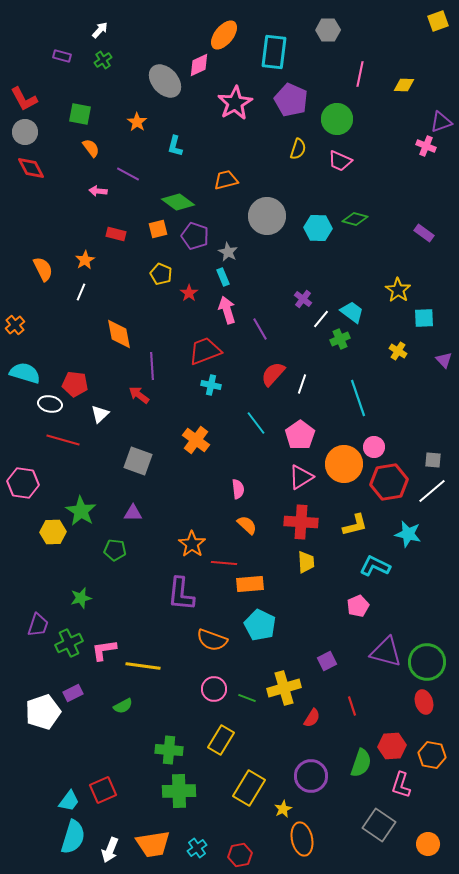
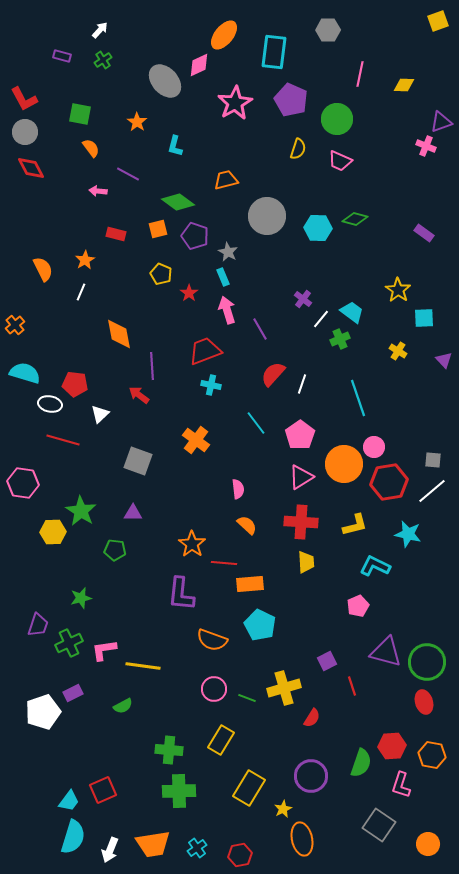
red line at (352, 706): moved 20 px up
